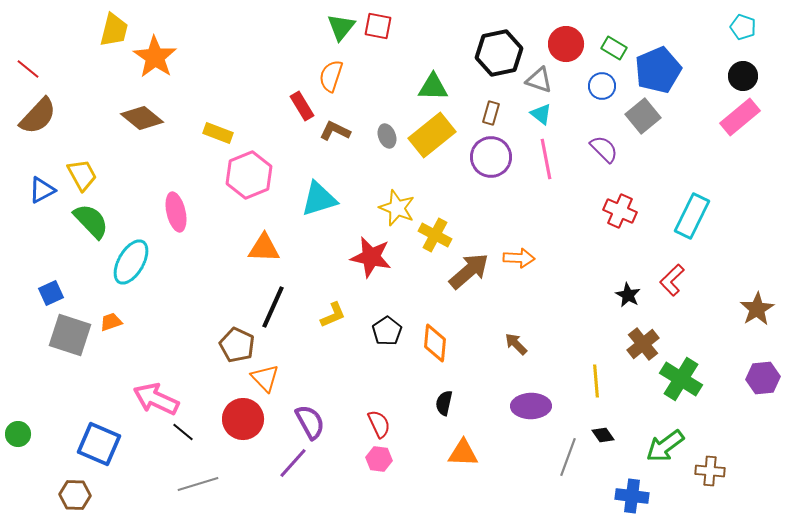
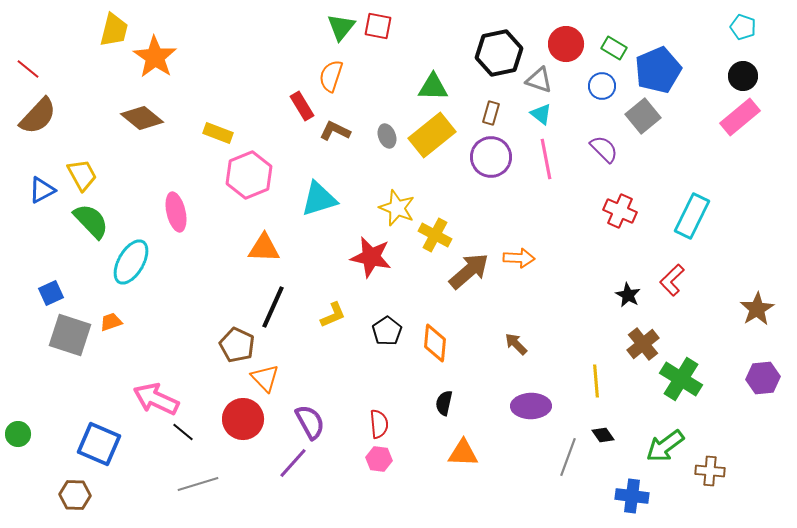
red semicircle at (379, 424): rotated 20 degrees clockwise
